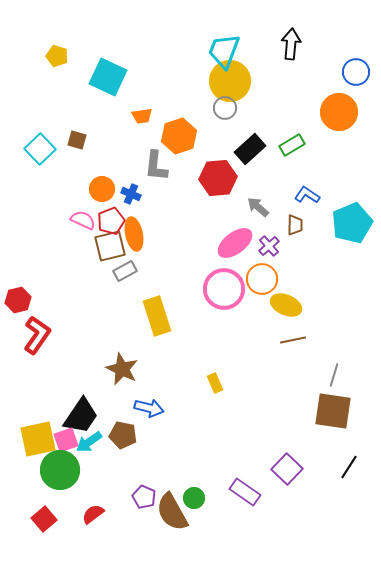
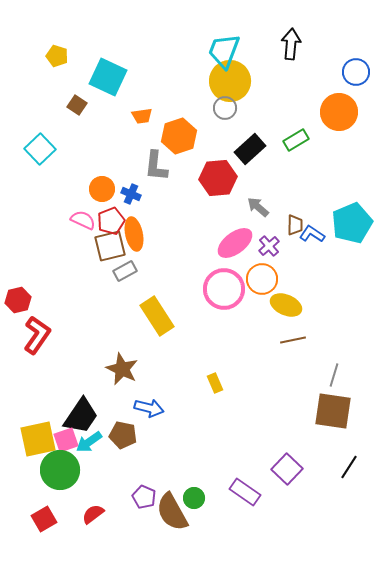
brown square at (77, 140): moved 35 px up; rotated 18 degrees clockwise
green rectangle at (292, 145): moved 4 px right, 5 px up
blue L-shape at (307, 195): moved 5 px right, 39 px down
yellow rectangle at (157, 316): rotated 15 degrees counterclockwise
red square at (44, 519): rotated 10 degrees clockwise
